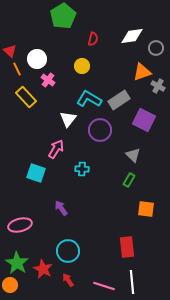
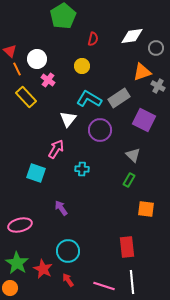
gray rectangle: moved 2 px up
orange circle: moved 3 px down
